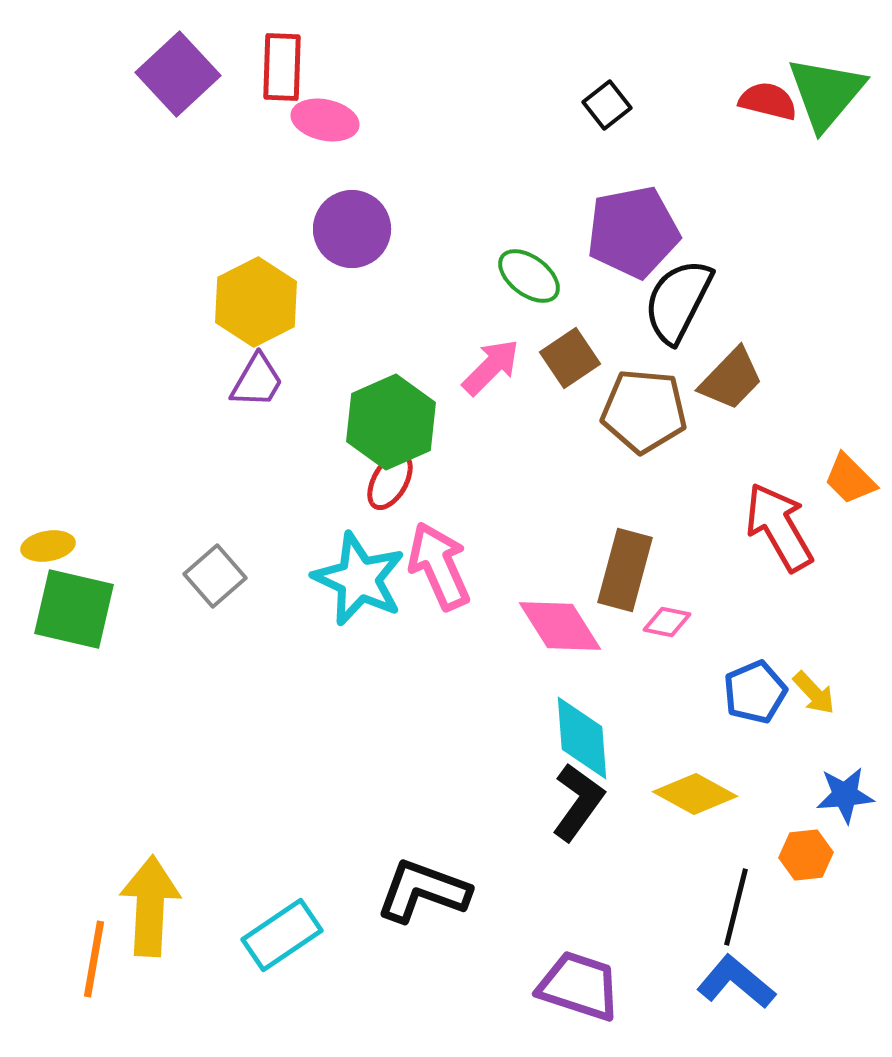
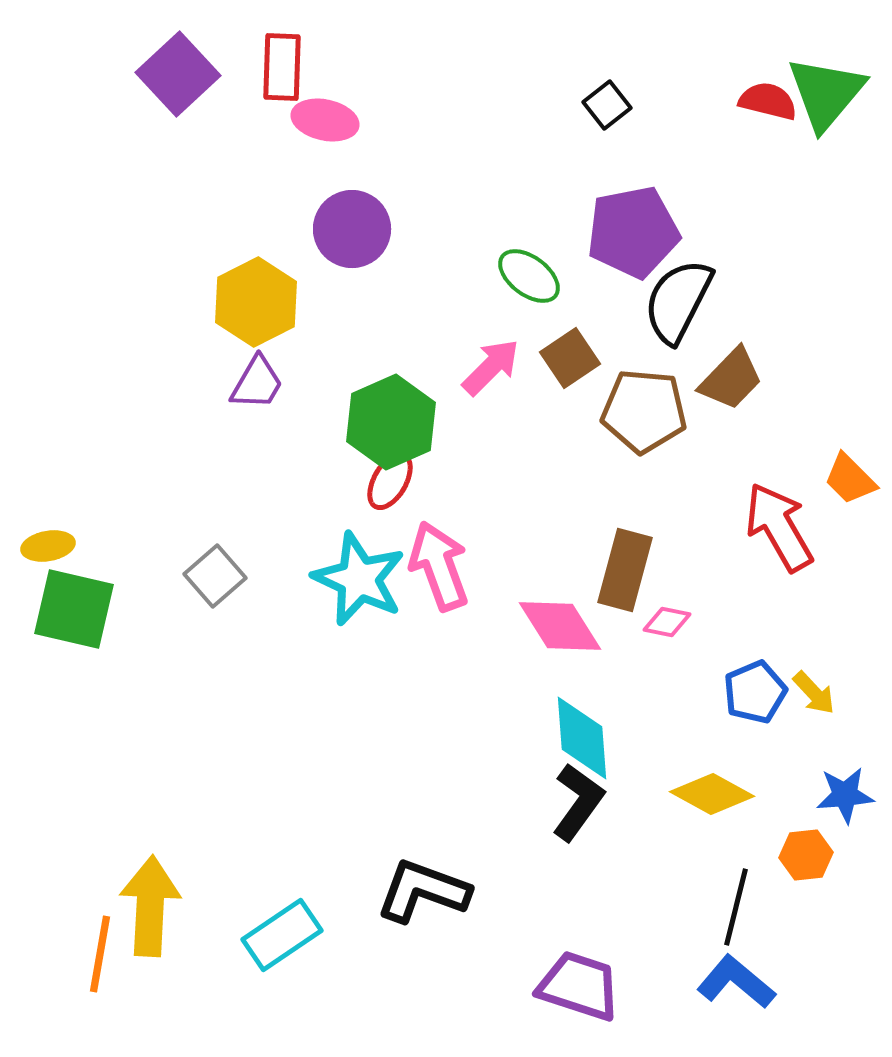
purple trapezoid at (257, 381): moved 2 px down
pink arrow at (439, 566): rotated 4 degrees clockwise
yellow diamond at (695, 794): moved 17 px right
orange line at (94, 959): moved 6 px right, 5 px up
